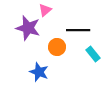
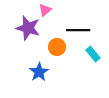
blue star: rotated 18 degrees clockwise
